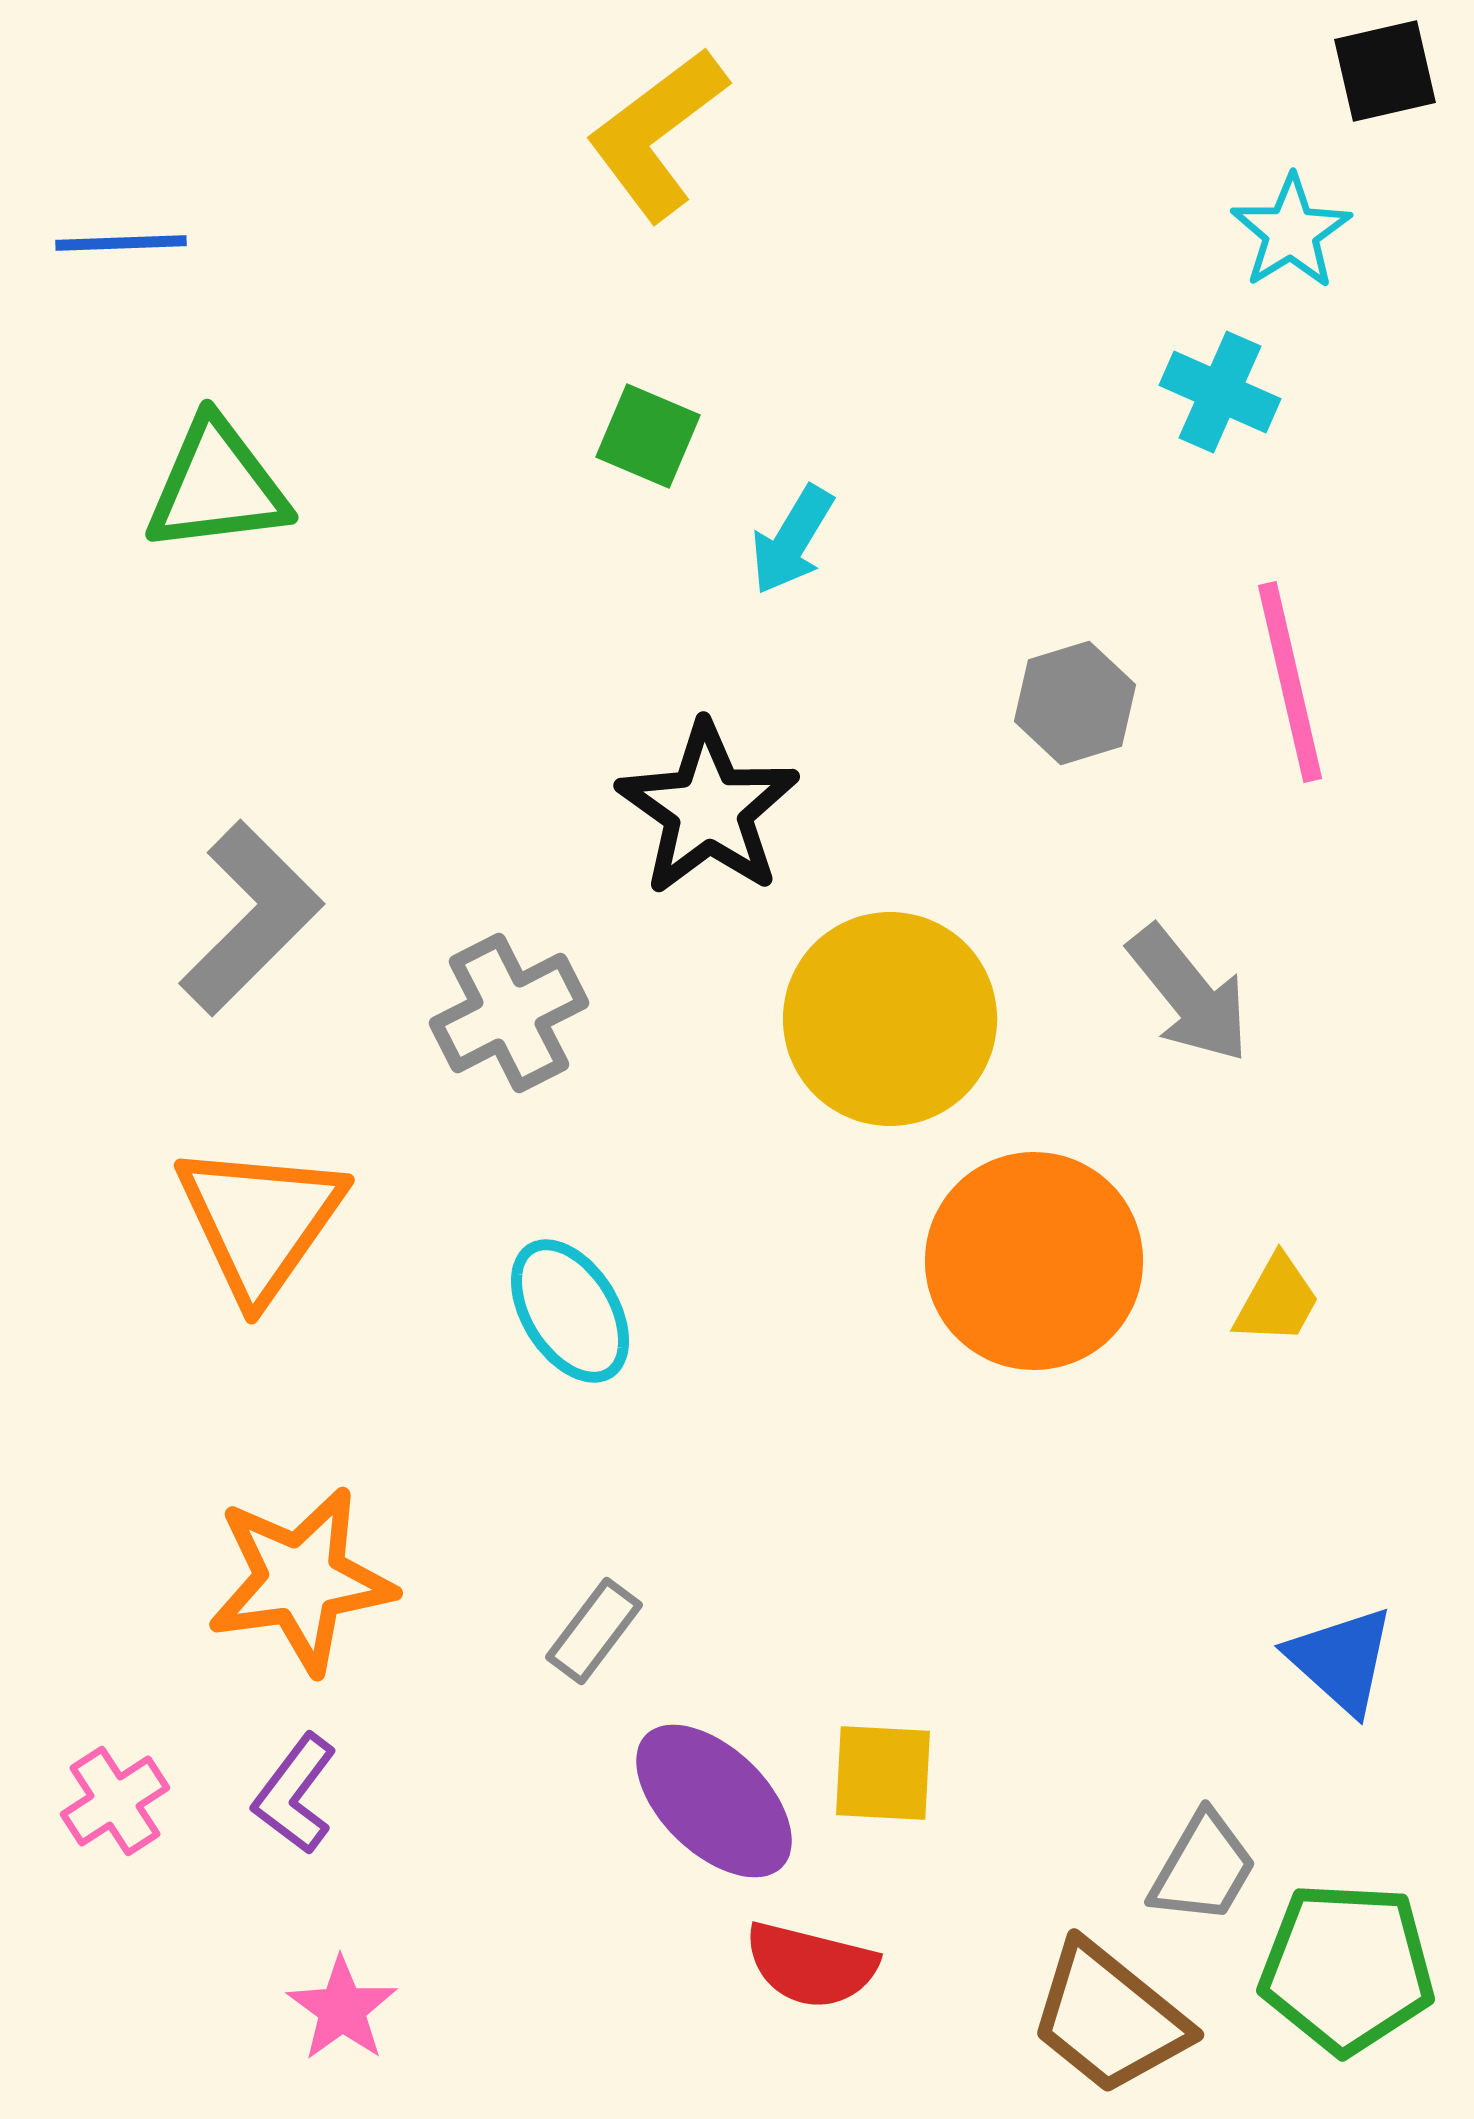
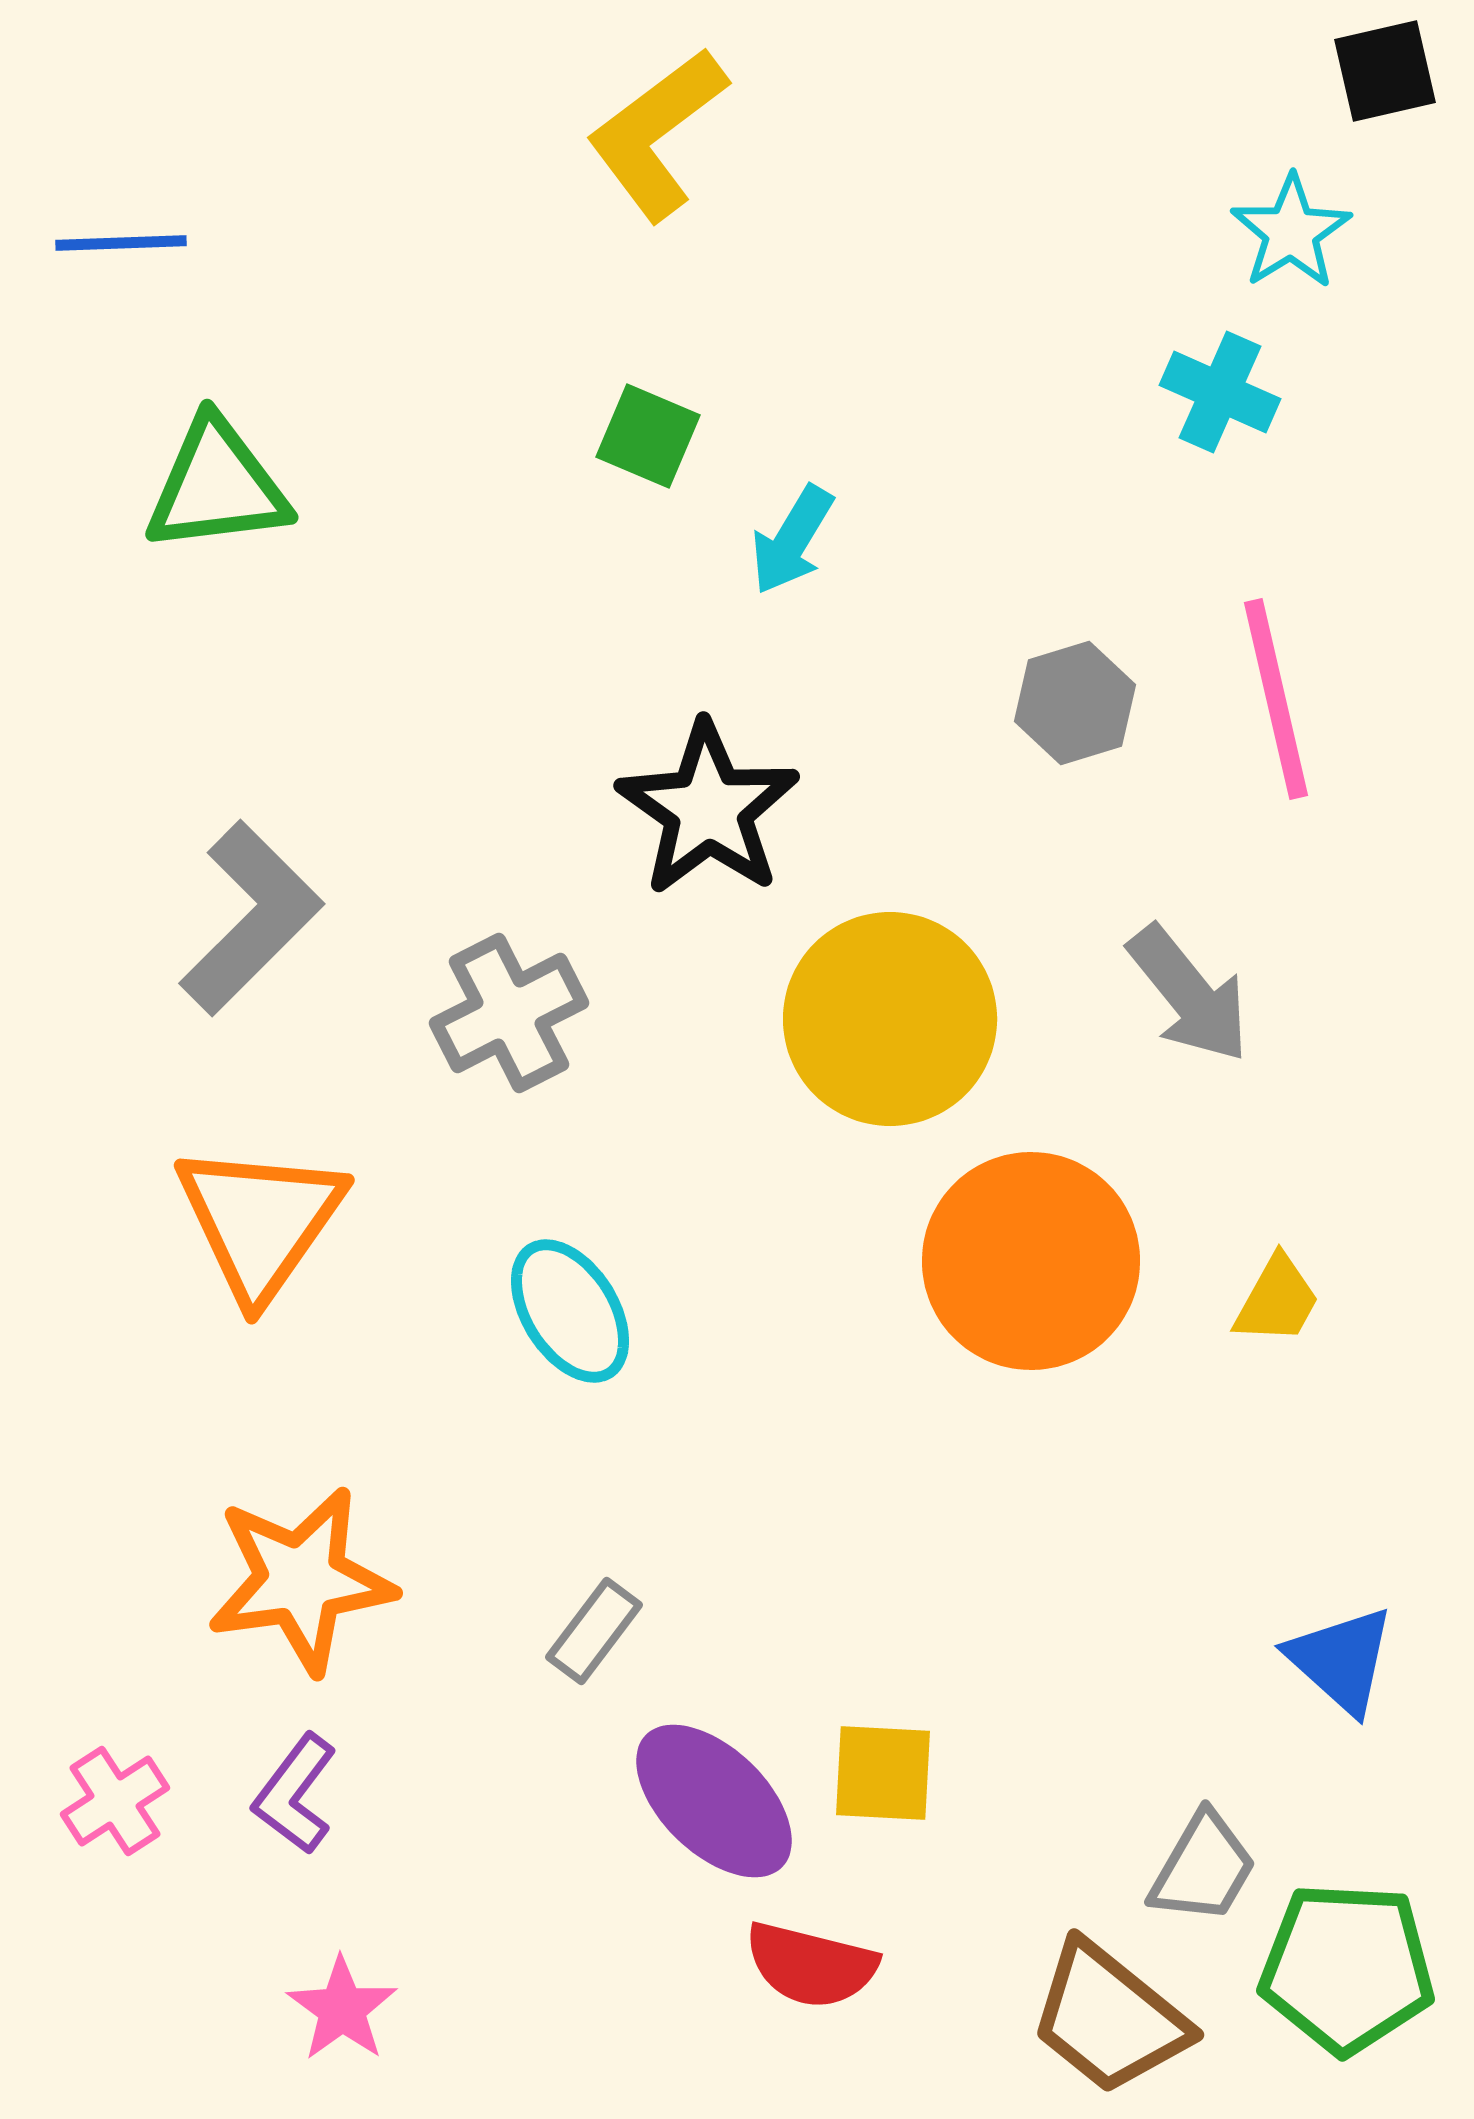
pink line: moved 14 px left, 17 px down
orange circle: moved 3 px left
